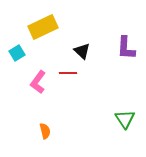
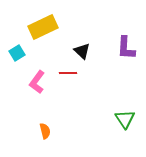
pink L-shape: moved 1 px left
